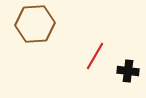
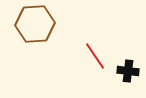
red line: rotated 64 degrees counterclockwise
